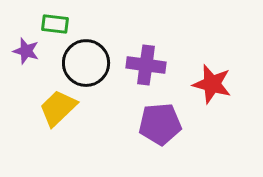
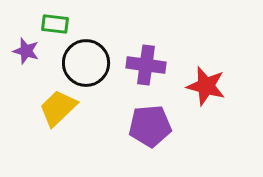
red star: moved 6 px left, 2 px down
purple pentagon: moved 10 px left, 2 px down
